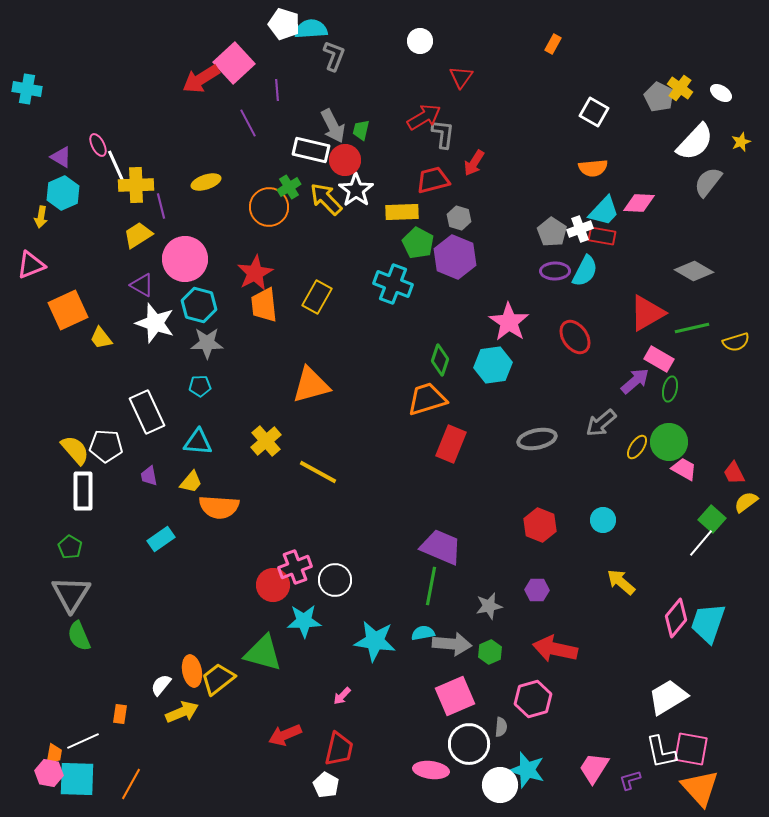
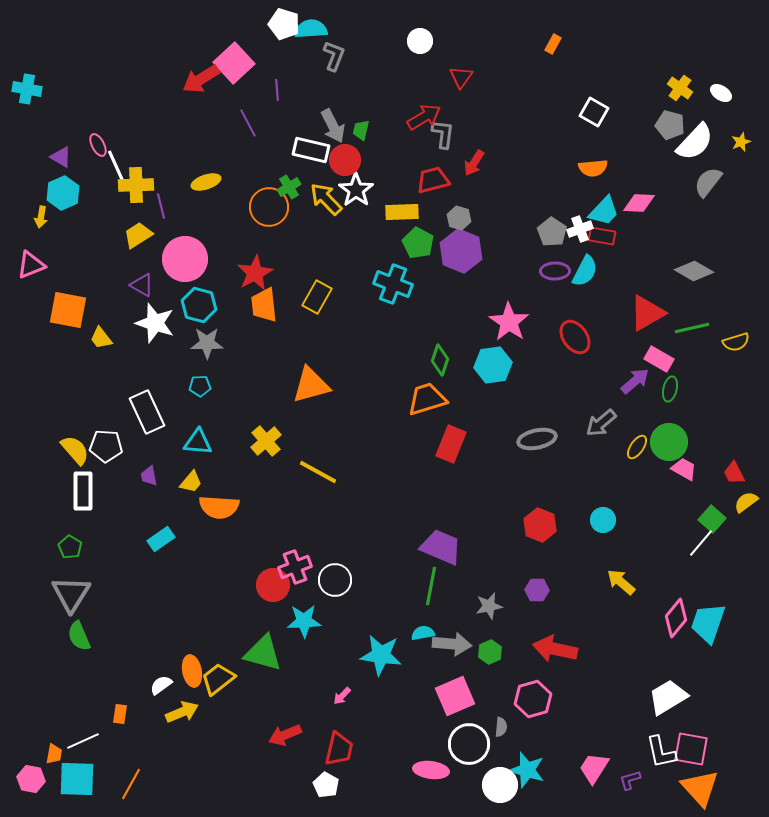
gray pentagon at (659, 97): moved 11 px right, 28 px down; rotated 12 degrees counterclockwise
purple hexagon at (455, 257): moved 6 px right, 6 px up
orange square at (68, 310): rotated 36 degrees clockwise
cyan star at (375, 641): moved 6 px right, 14 px down
white semicircle at (161, 685): rotated 15 degrees clockwise
pink hexagon at (49, 773): moved 18 px left, 6 px down
